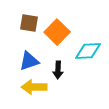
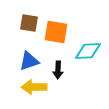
orange square: moved 1 px left; rotated 35 degrees counterclockwise
